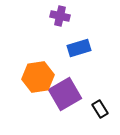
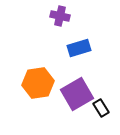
orange hexagon: moved 6 px down
purple square: moved 12 px right
black rectangle: moved 1 px right, 1 px up
